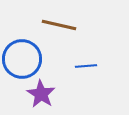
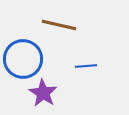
blue circle: moved 1 px right
purple star: moved 2 px right, 1 px up
